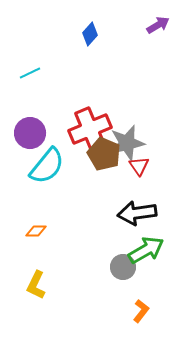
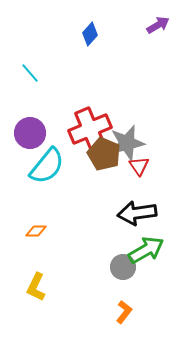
cyan line: rotated 75 degrees clockwise
yellow L-shape: moved 2 px down
orange L-shape: moved 17 px left, 1 px down
